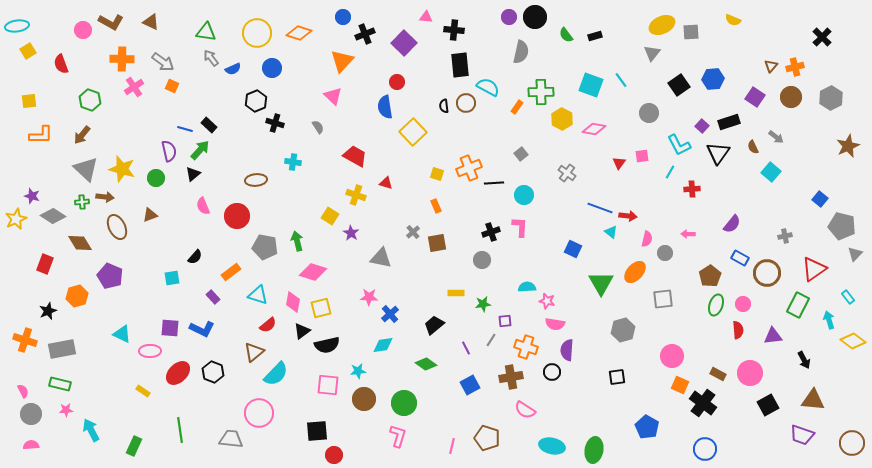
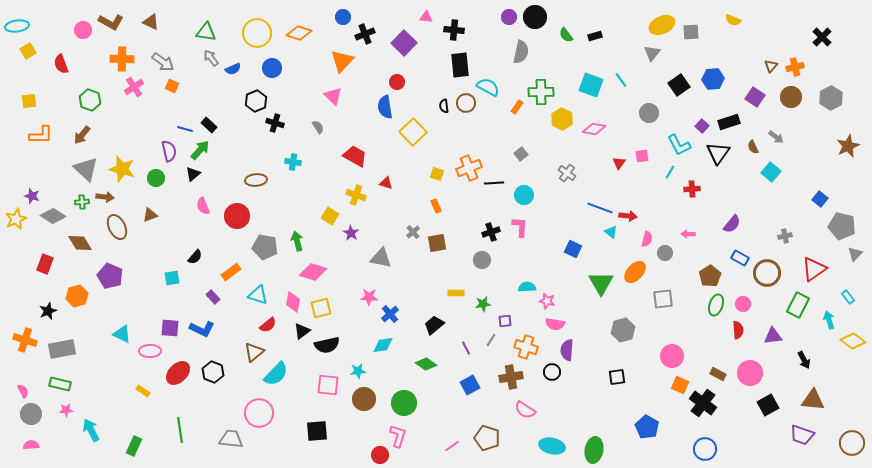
pink line at (452, 446): rotated 42 degrees clockwise
red circle at (334, 455): moved 46 px right
